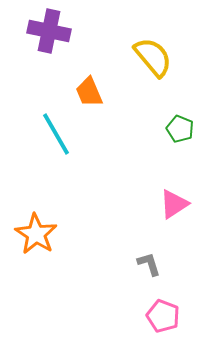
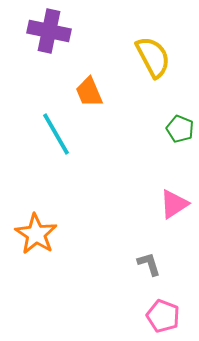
yellow semicircle: rotated 12 degrees clockwise
